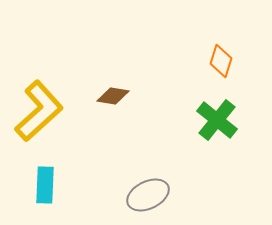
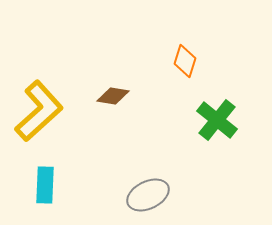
orange diamond: moved 36 px left
